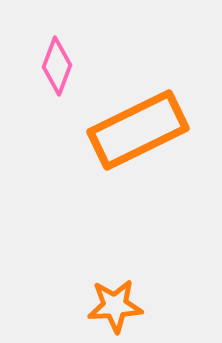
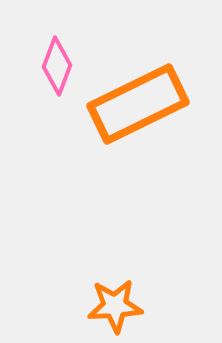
orange rectangle: moved 26 px up
